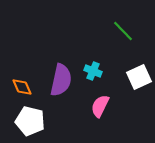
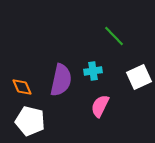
green line: moved 9 px left, 5 px down
cyan cross: rotated 30 degrees counterclockwise
